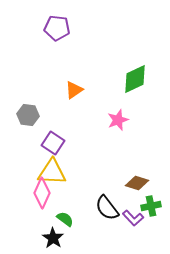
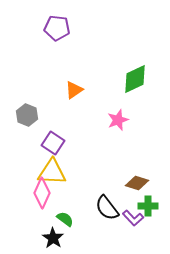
gray hexagon: moved 1 px left; rotated 15 degrees clockwise
green cross: moved 3 px left; rotated 12 degrees clockwise
